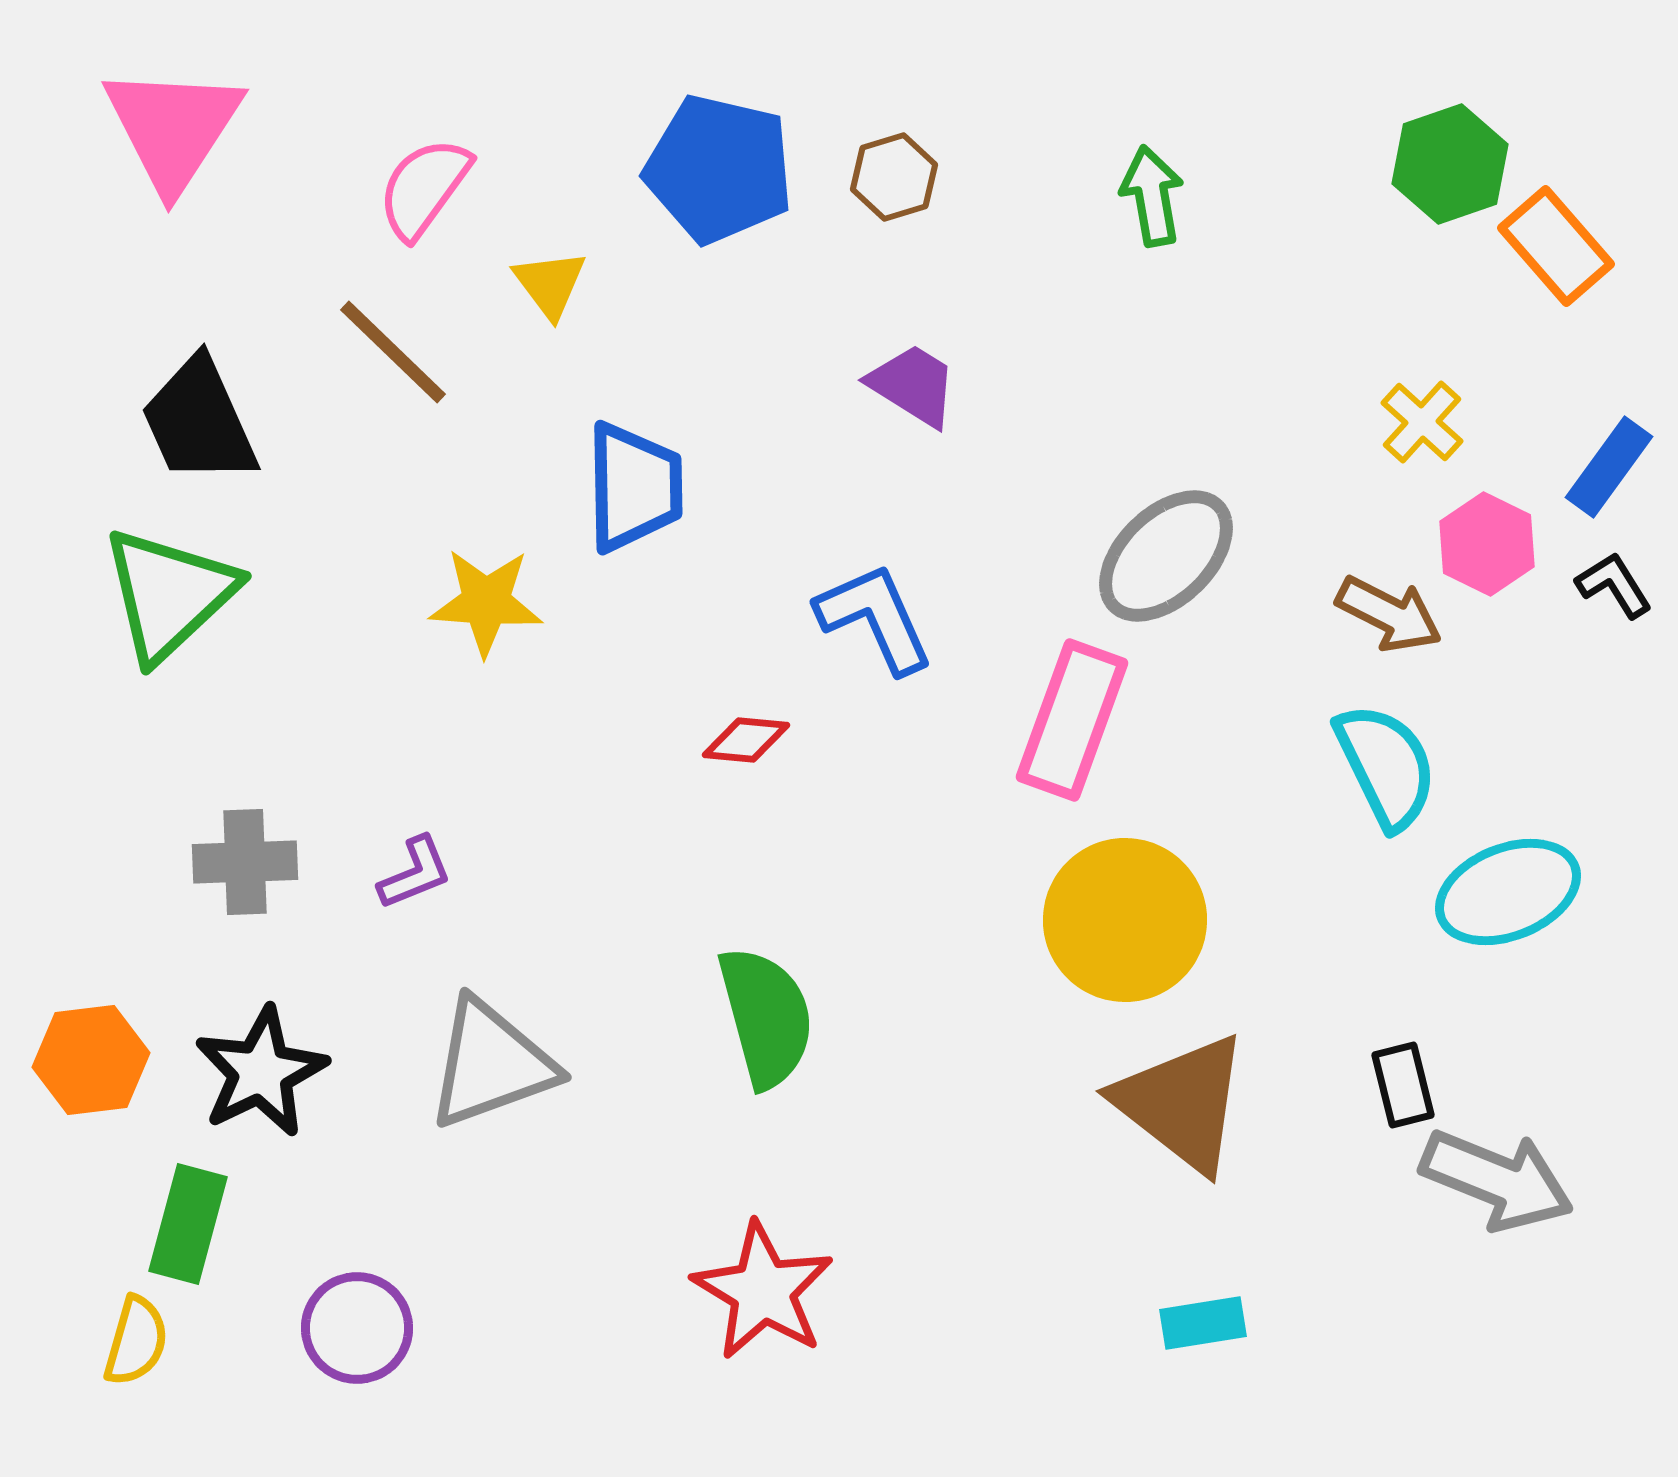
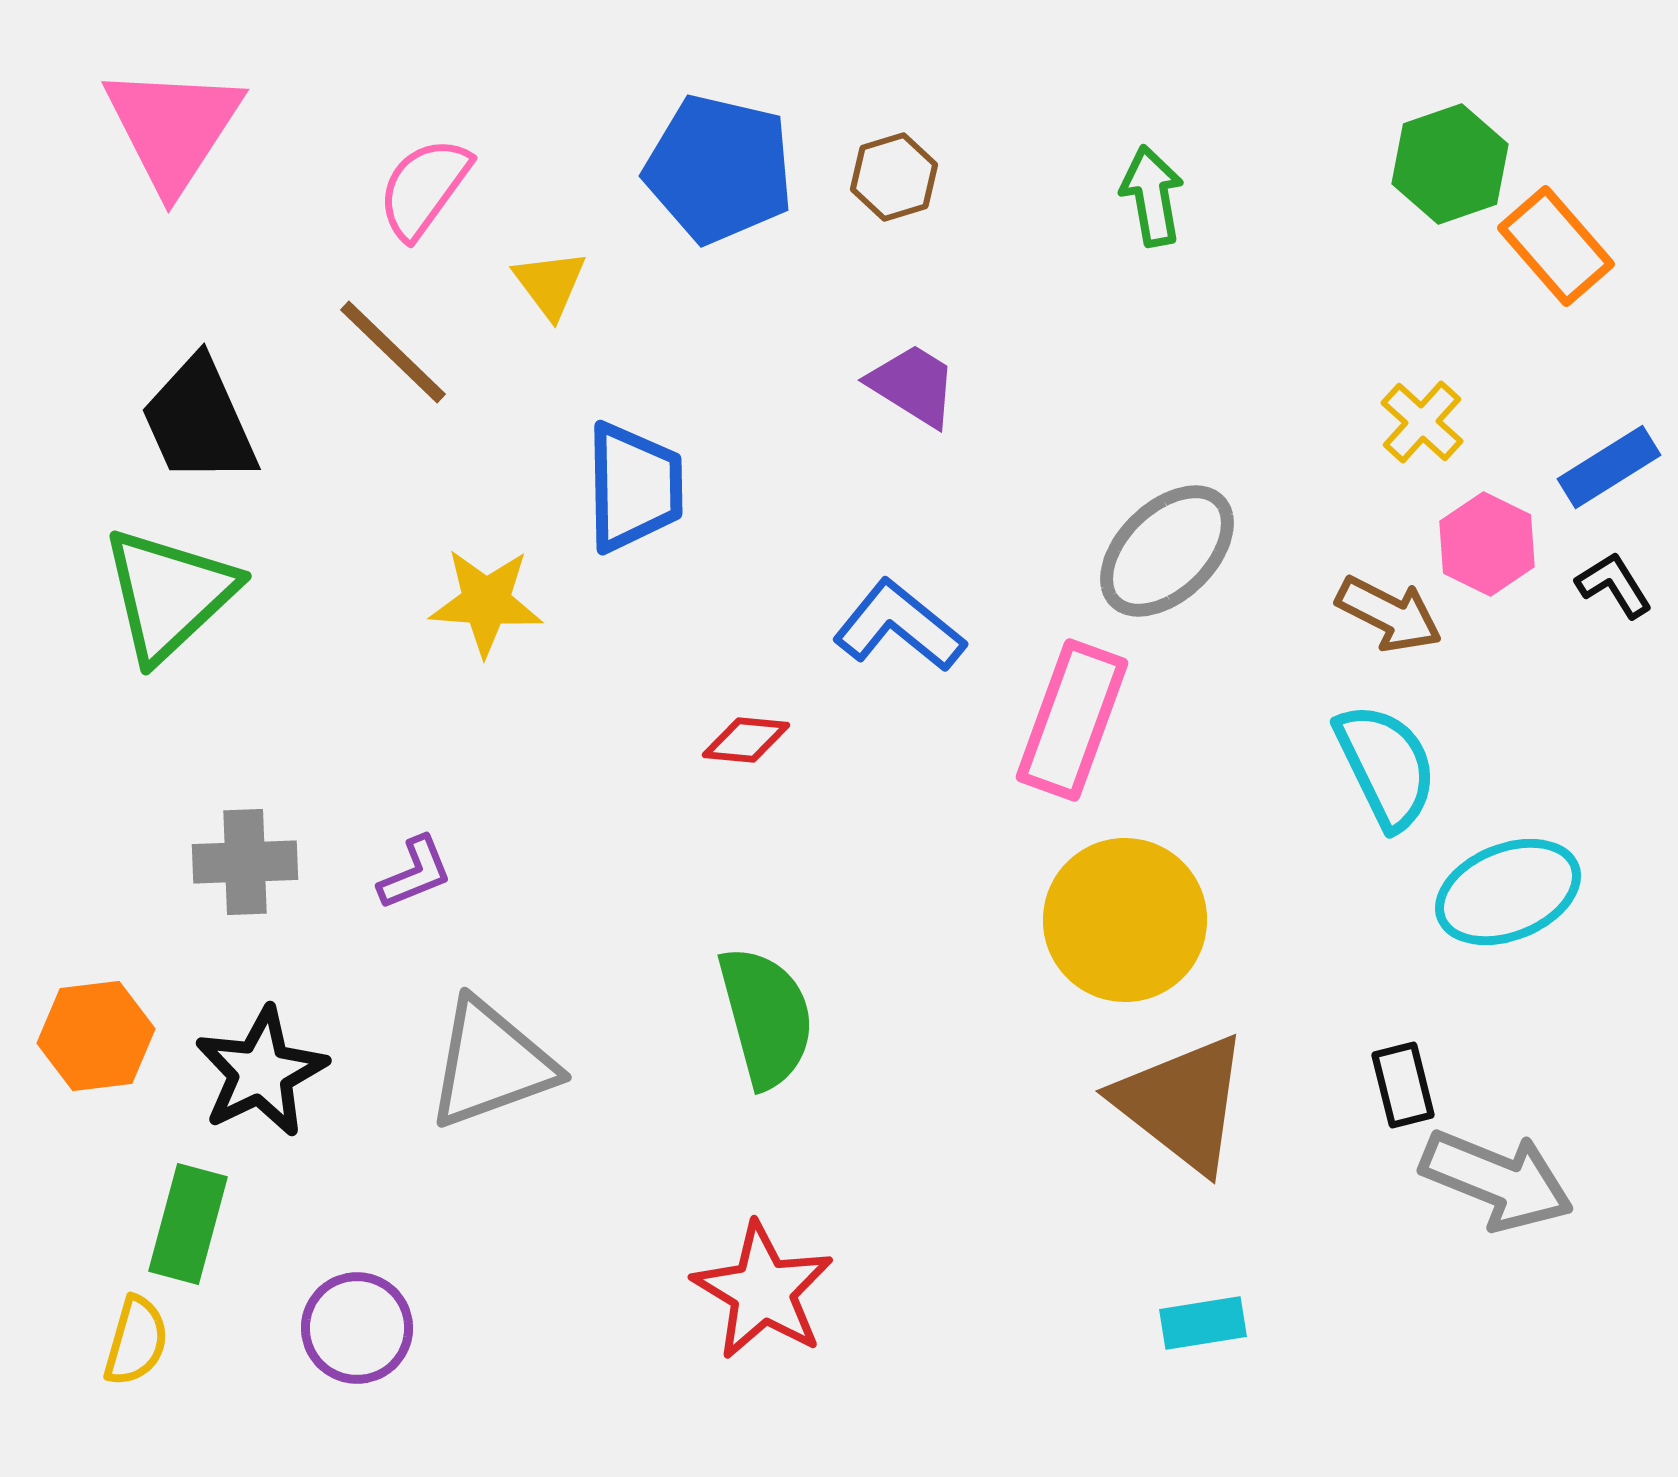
blue rectangle: rotated 22 degrees clockwise
gray ellipse: moved 1 px right, 5 px up
blue L-shape: moved 24 px right, 8 px down; rotated 27 degrees counterclockwise
orange hexagon: moved 5 px right, 24 px up
